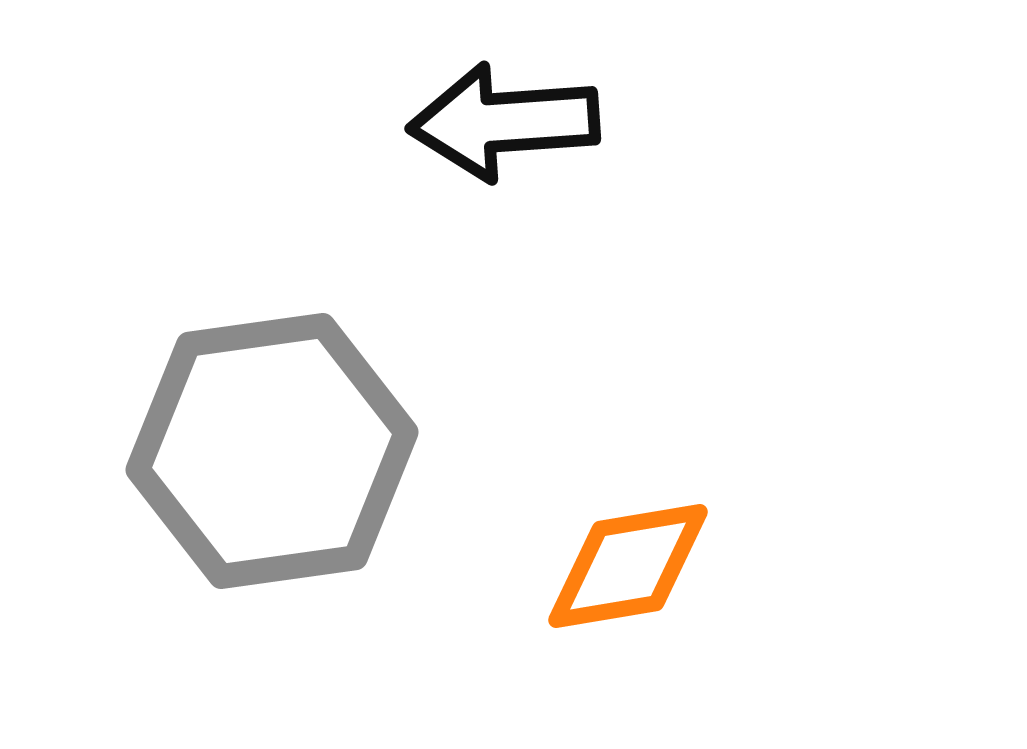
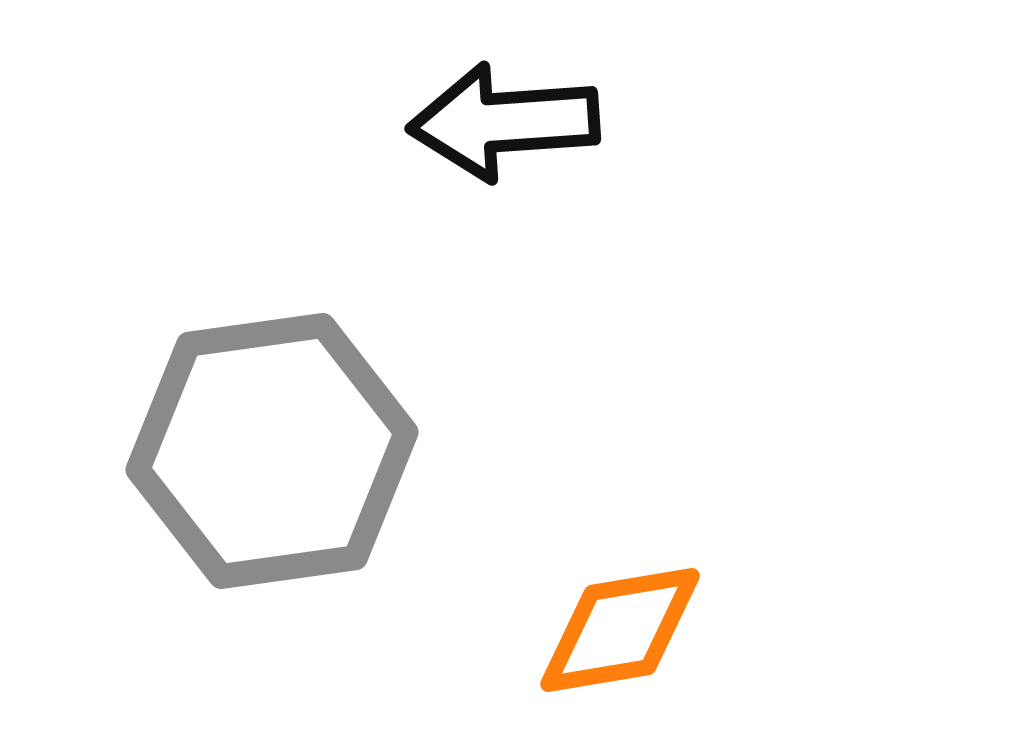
orange diamond: moved 8 px left, 64 px down
